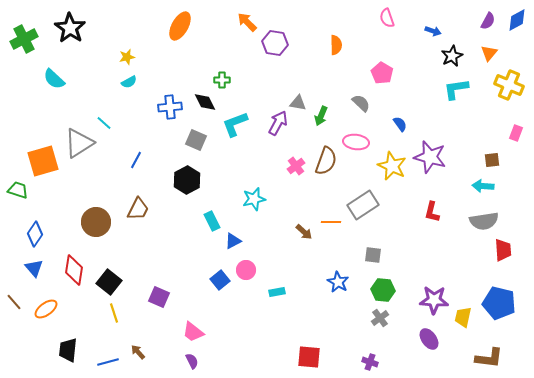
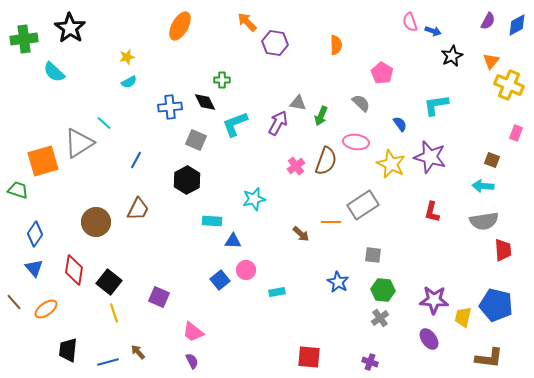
pink semicircle at (387, 18): moved 23 px right, 4 px down
blue diamond at (517, 20): moved 5 px down
green cross at (24, 39): rotated 20 degrees clockwise
orange triangle at (489, 53): moved 2 px right, 8 px down
cyan semicircle at (54, 79): moved 7 px up
cyan L-shape at (456, 89): moved 20 px left, 16 px down
brown square at (492, 160): rotated 28 degrees clockwise
yellow star at (392, 166): moved 1 px left, 2 px up
cyan rectangle at (212, 221): rotated 60 degrees counterclockwise
brown arrow at (304, 232): moved 3 px left, 2 px down
blue triangle at (233, 241): rotated 30 degrees clockwise
blue pentagon at (499, 303): moved 3 px left, 2 px down
